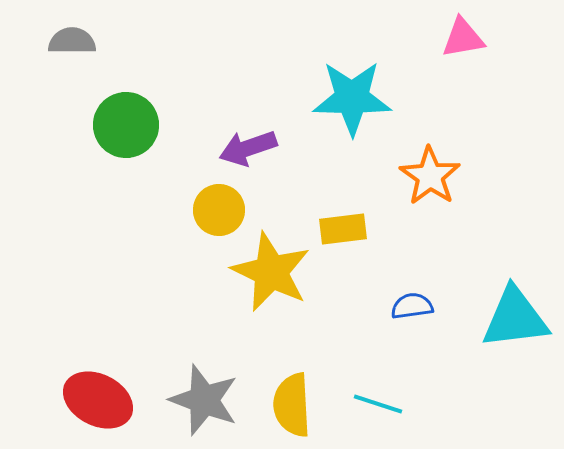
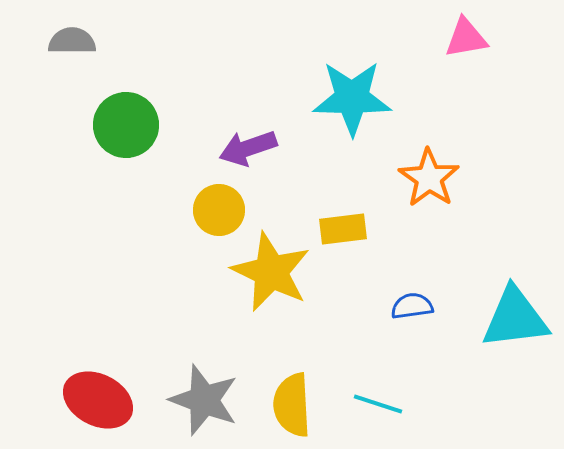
pink triangle: moved 3 px right
orange star: moved 1 px left, 2 px down
